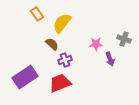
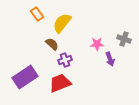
pink star: moved 1 px right
